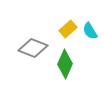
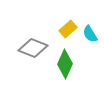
cyan semicircle: moved 3 px down
